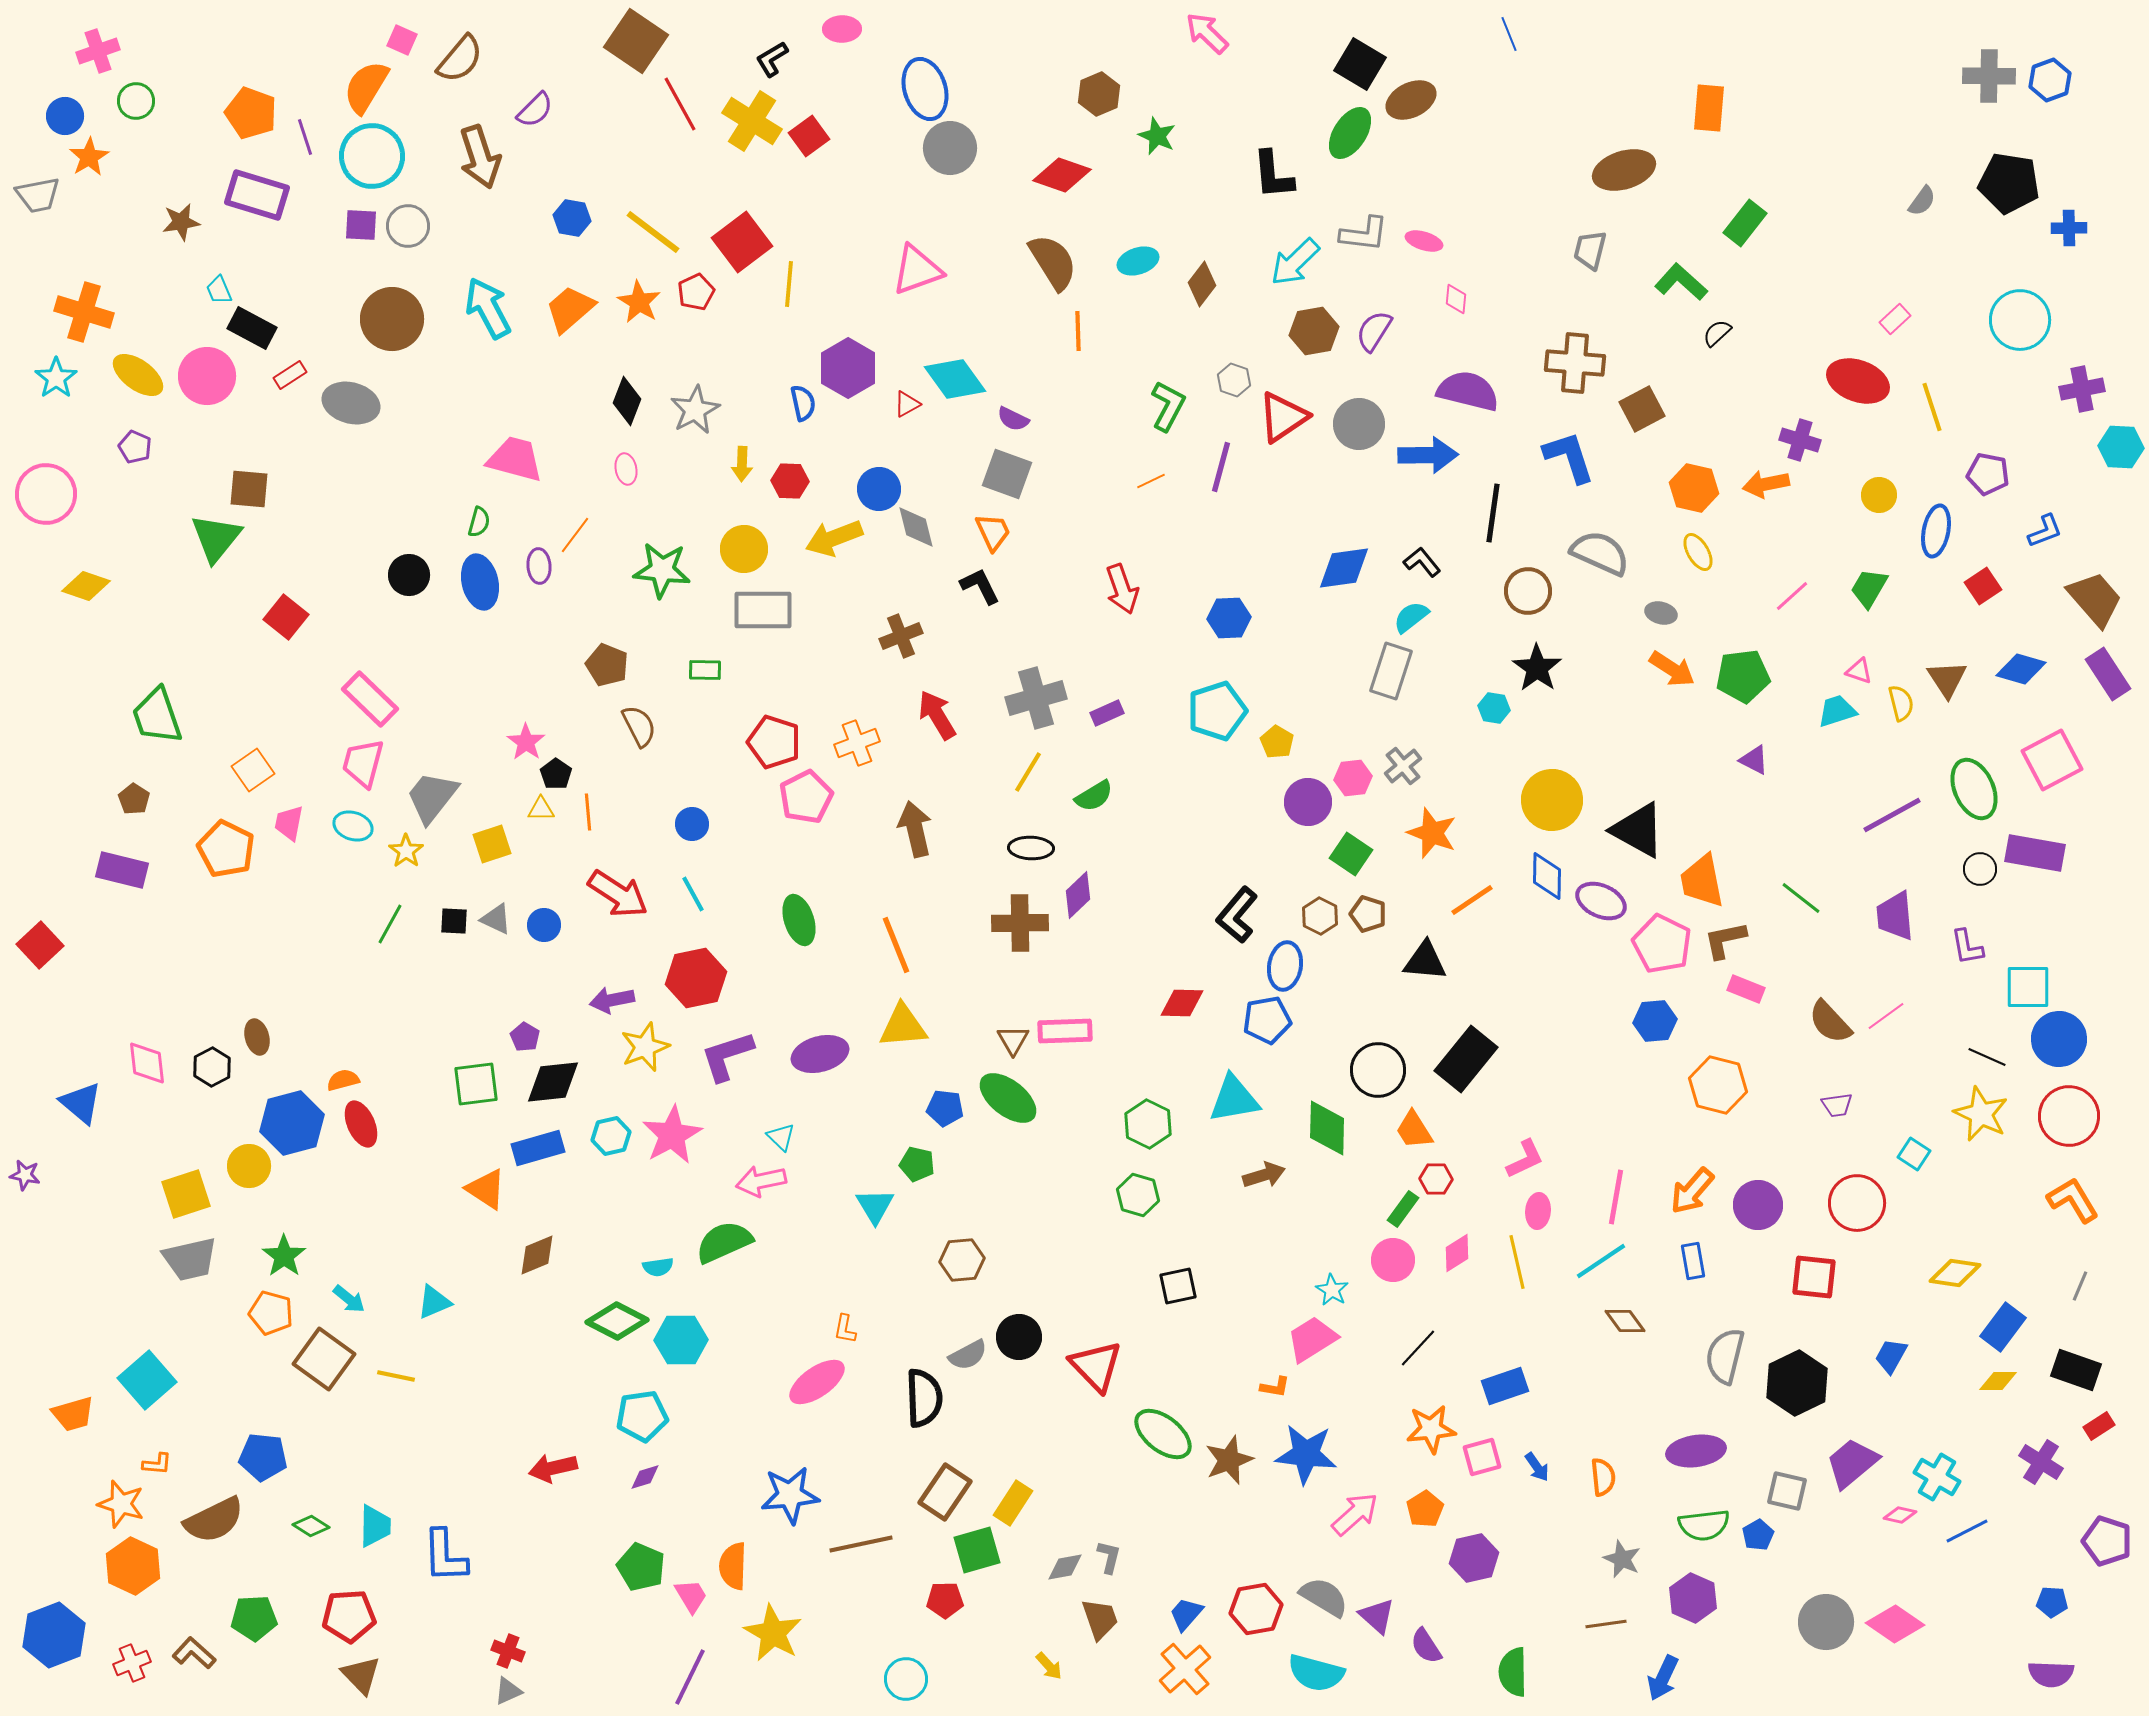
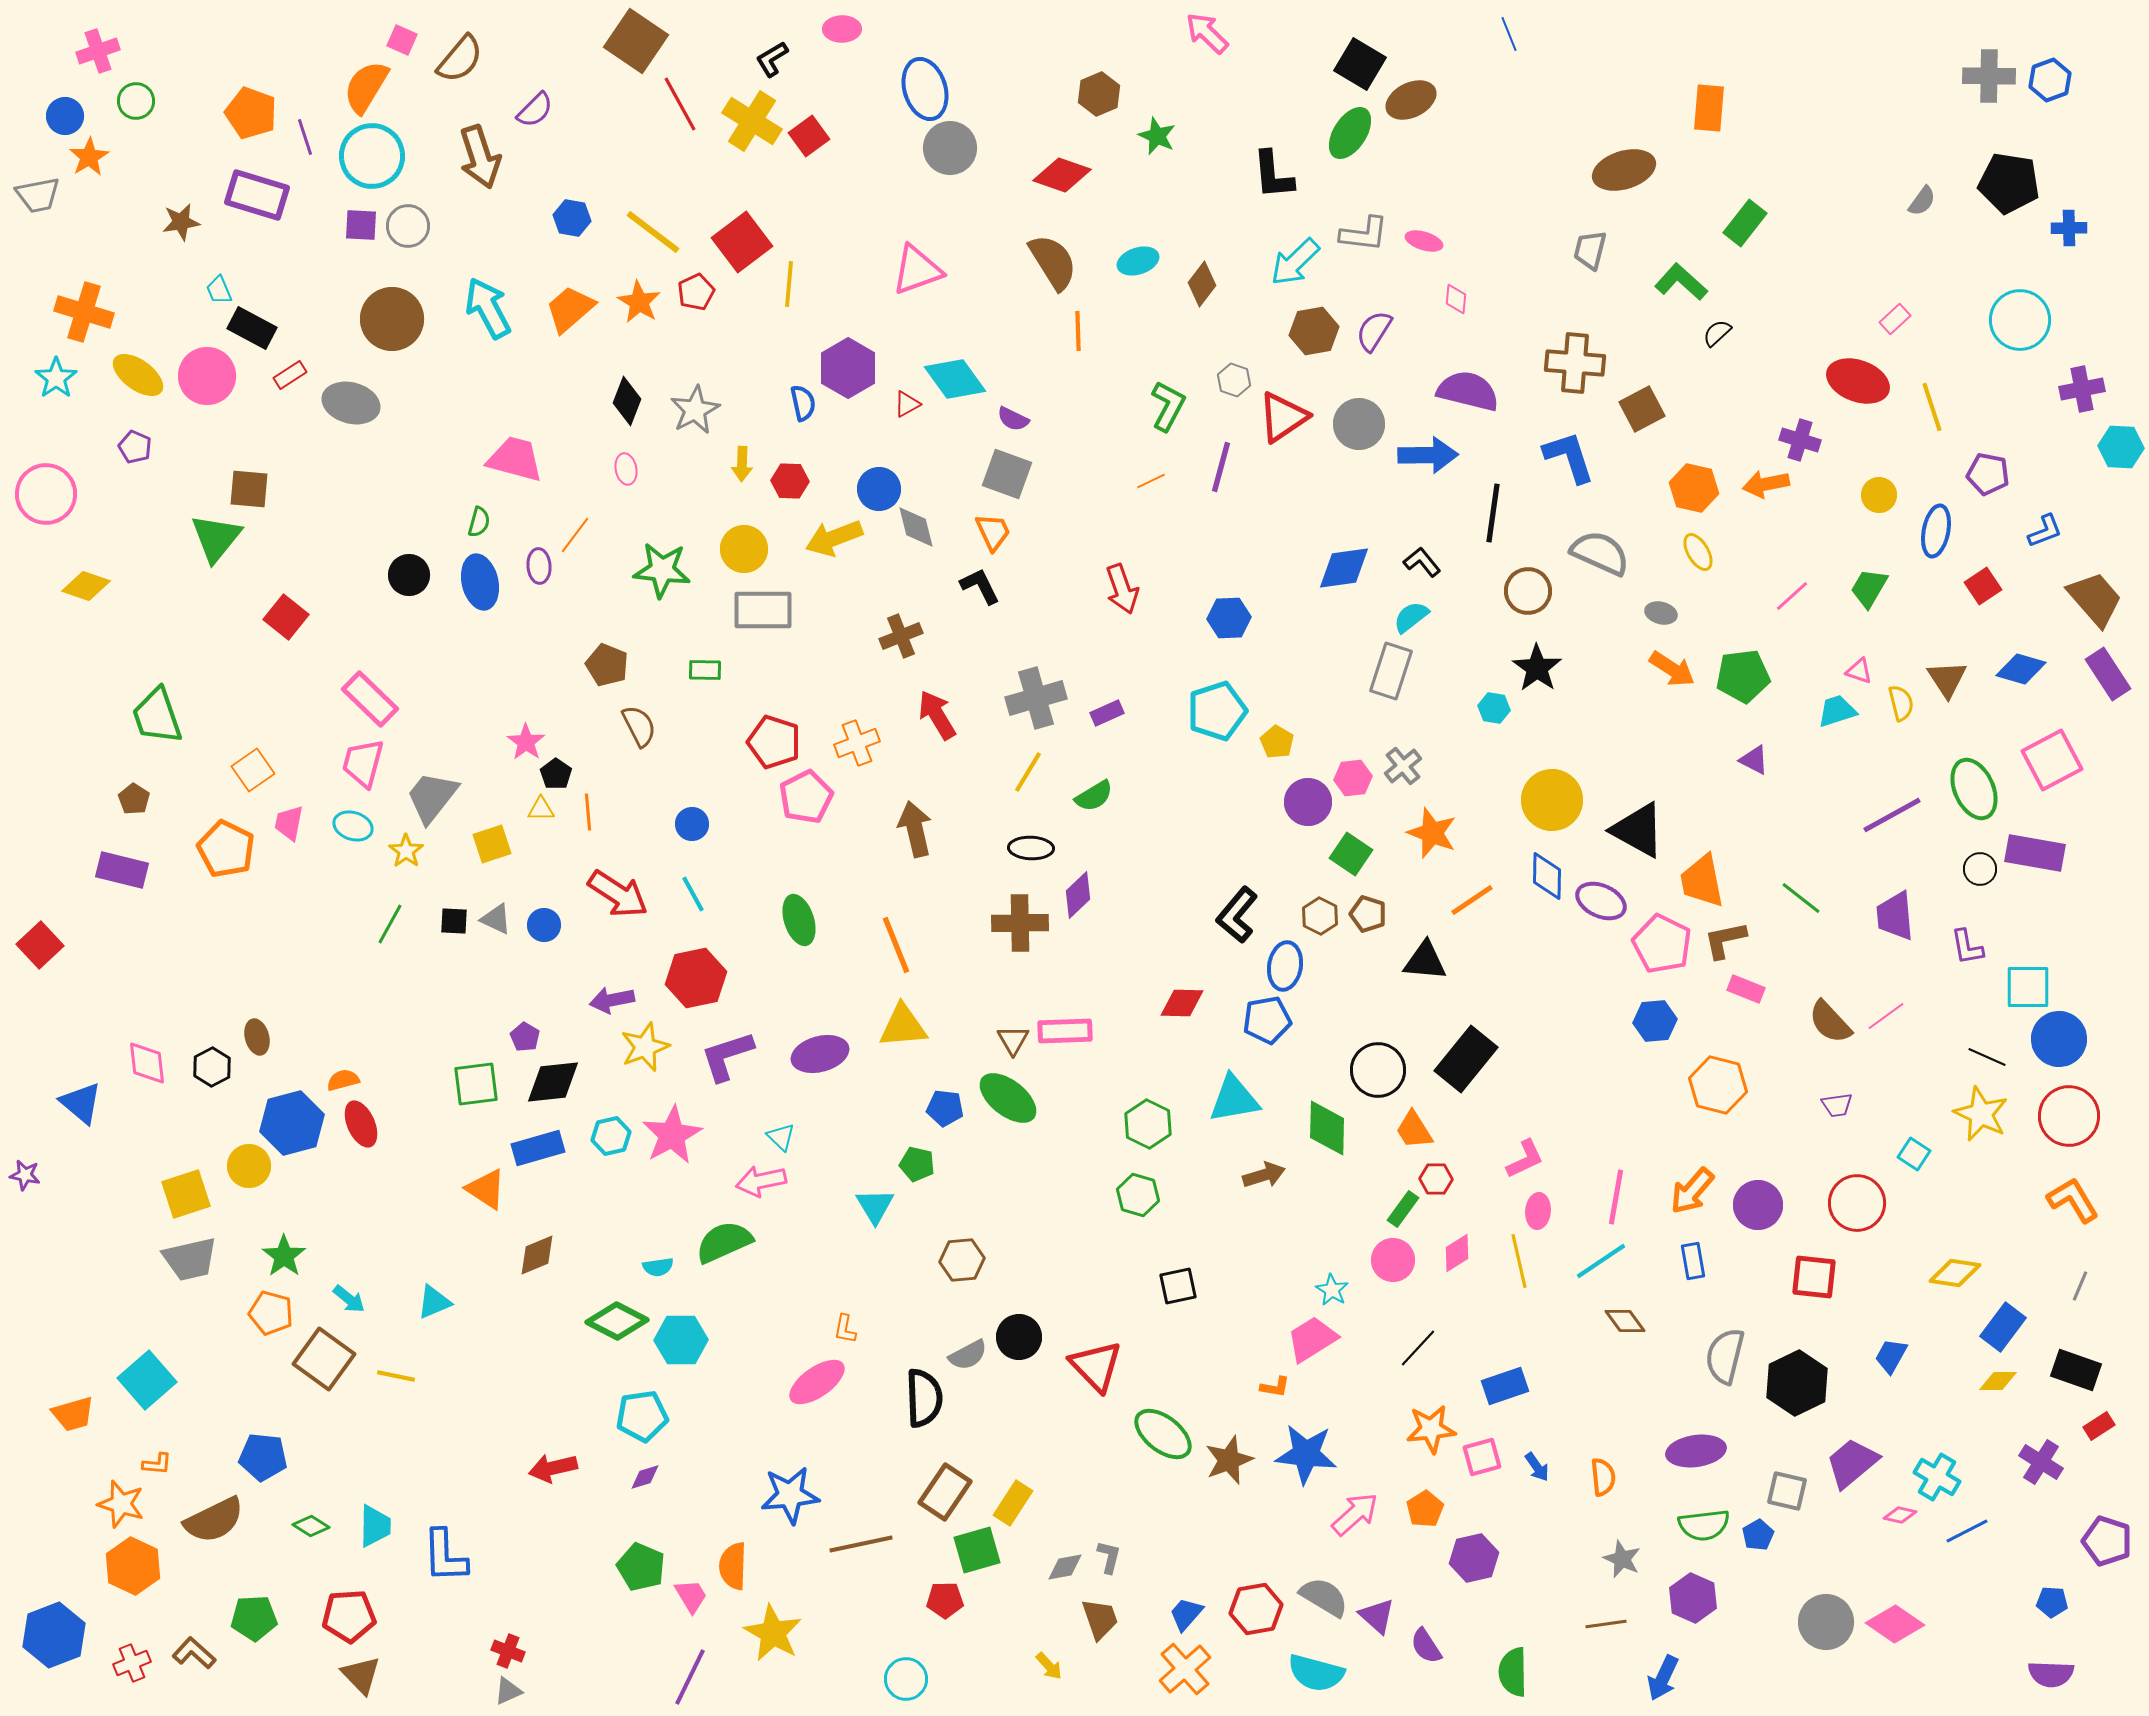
yellow line at (1517, 1262): moved 2 px right, 1 px up
